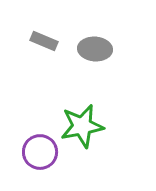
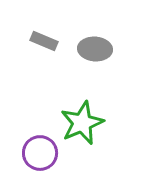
green star: moved 3 px up; rotated 12 degrees counterclockwise
purple circle: moved 1 px down
